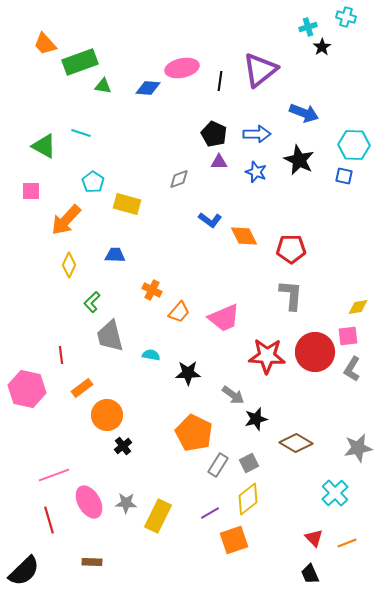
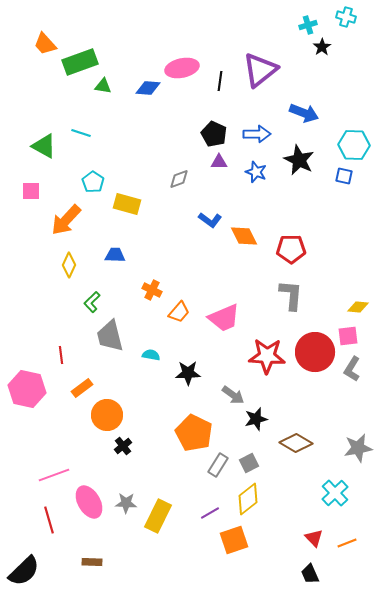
cyan cross at (308, 27): moved 2 px up
yellow diamond at (358, 307): rotated 15 degrees clockwise
